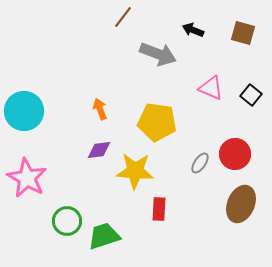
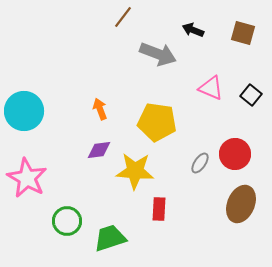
green trapezoid: moved 6 px right, 2 px down
